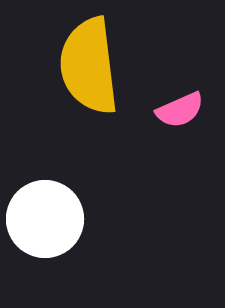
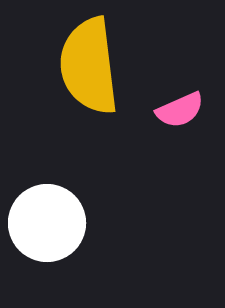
white circle: moved 2 px right, 4 px down
